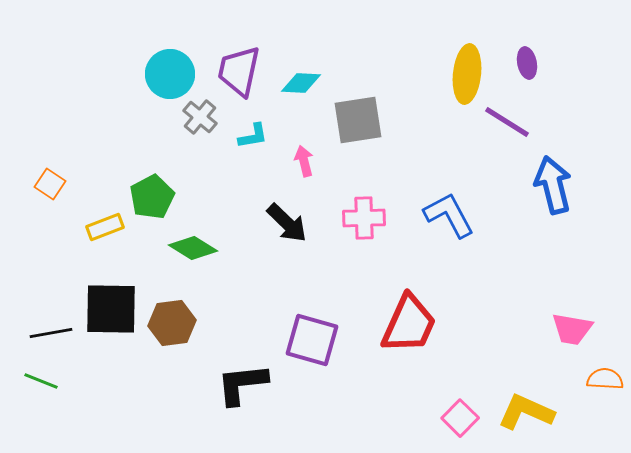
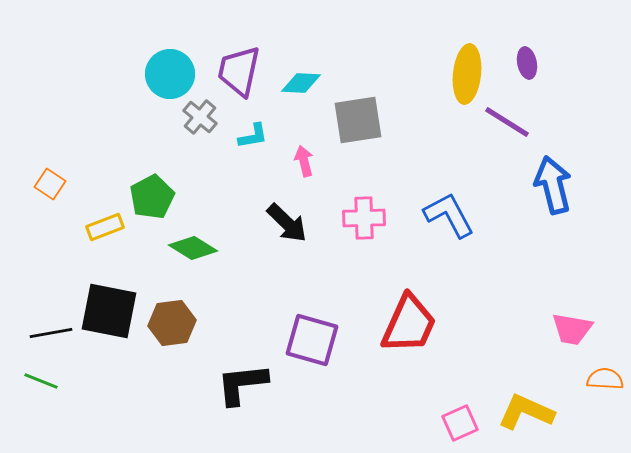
black square: moved 2 px left, 2 px down; rotated 10 degrees clockwise
pink square: moved 5 px down; rotated 21 degrees clockwise
